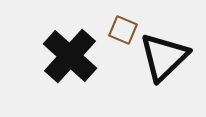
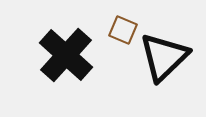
black cross: moved 4 px left, 1 px up
